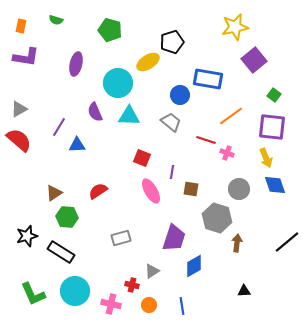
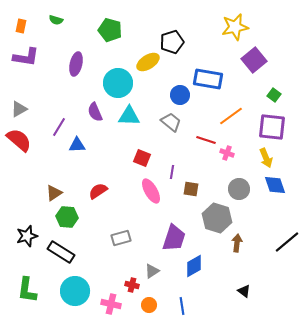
black triangle at (244, 291): rotated 40 degrees clockwise
green L-shape at (33, 294): moved 6 px left, 4 px up; rotated 32 degrees clockwise
